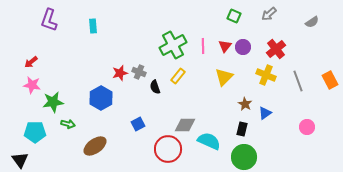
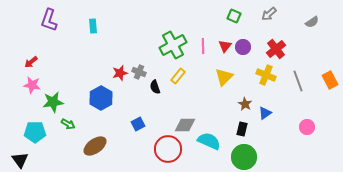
green arrow: rotated 16 degrees clockwise
